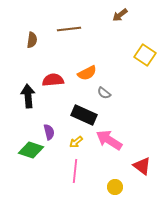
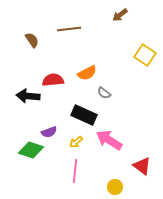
brown semicircle: rotated 42 degrees counterclockwise
black arrow: rotated 80 degrees counterclockwise
purple semicircle: rotated 84 degrees clockwise
